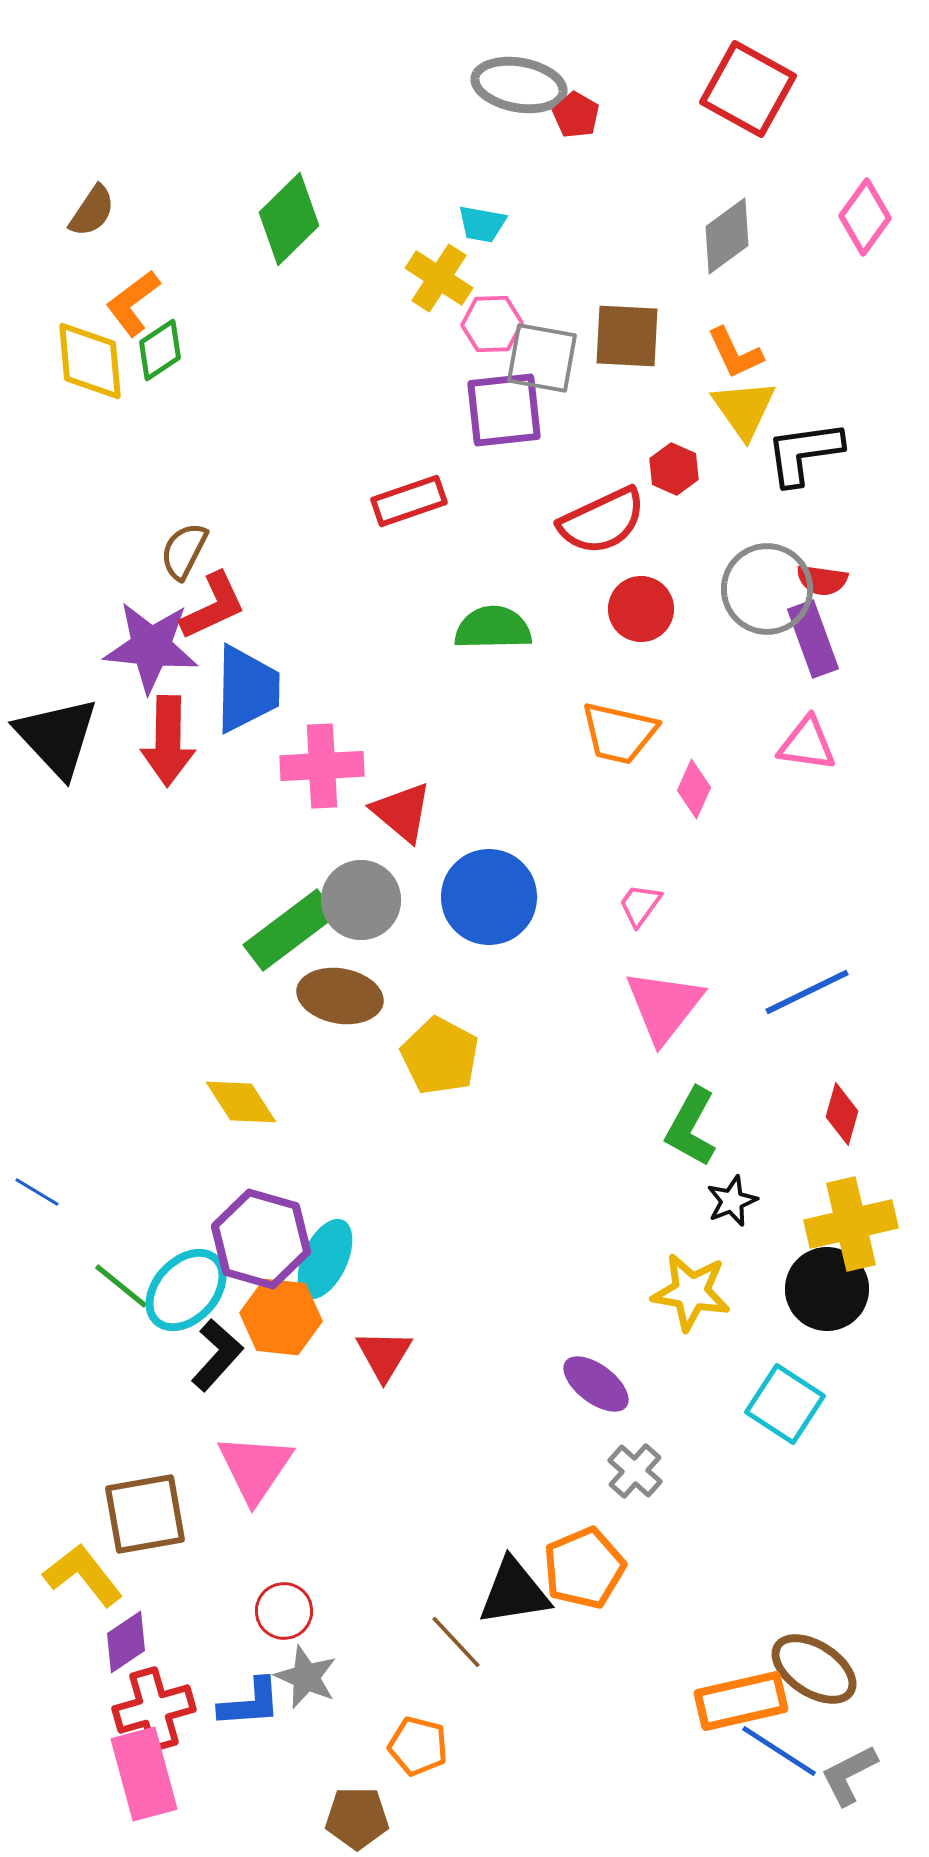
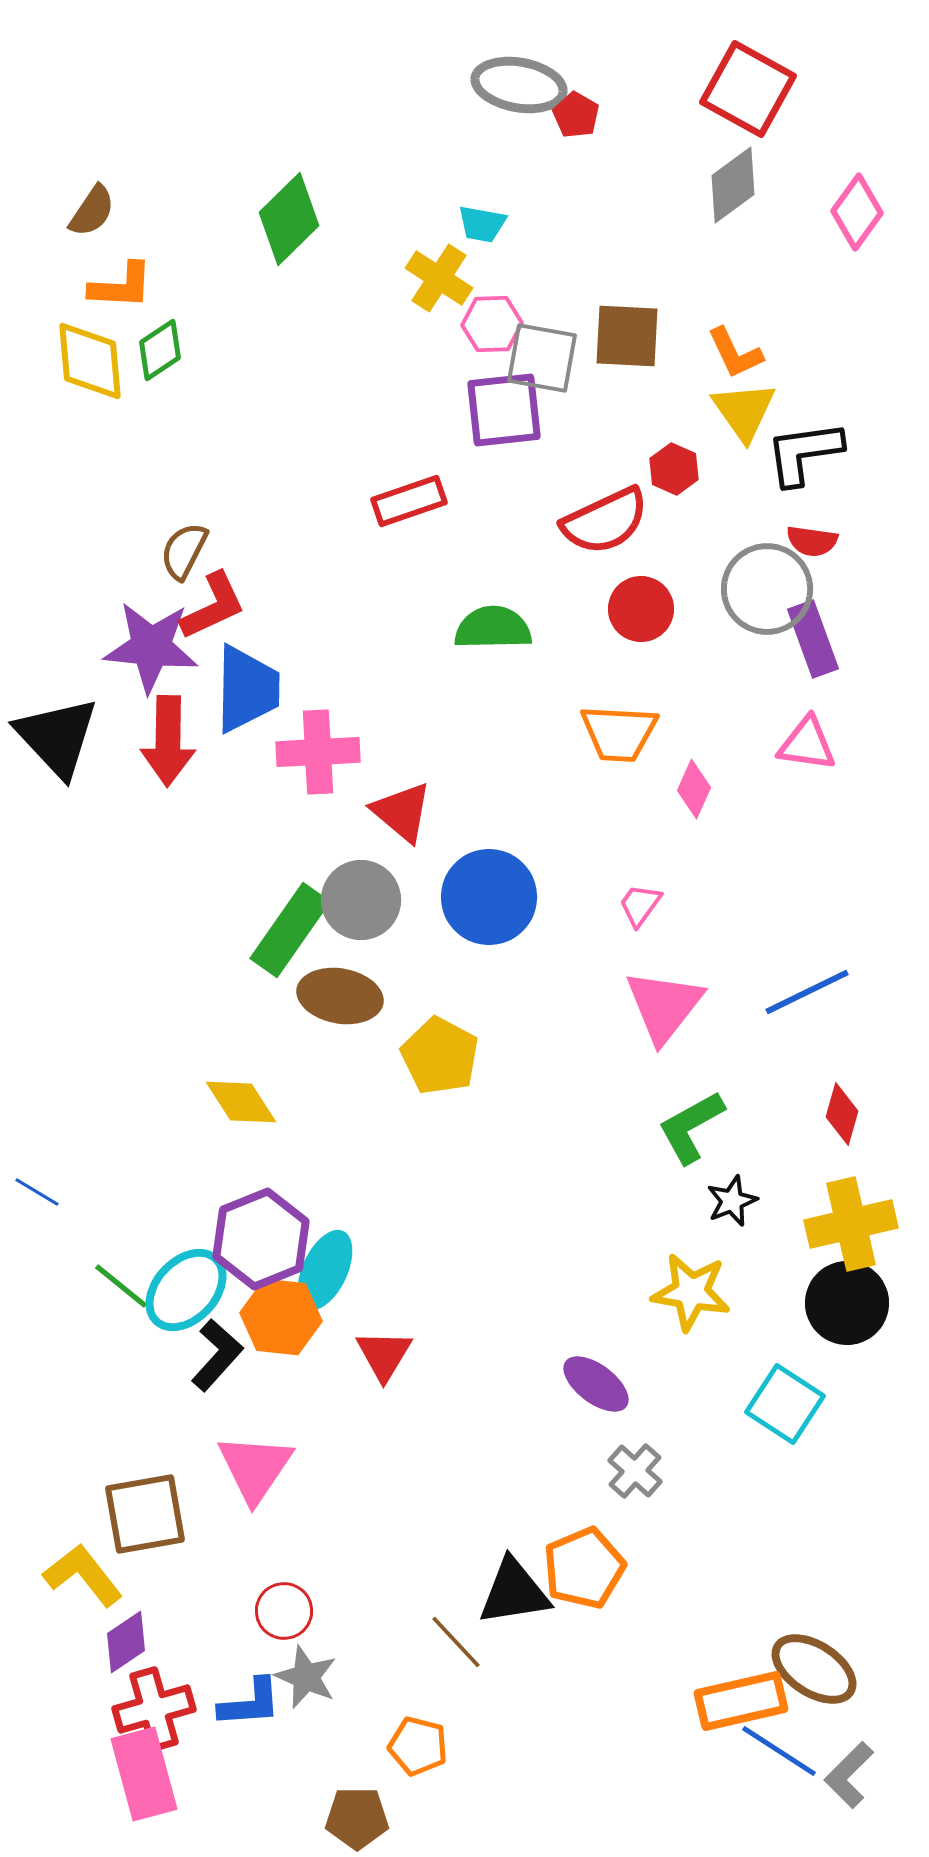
pink diamond at (865, 217): moved 8 px left, 5 px up
gray diamond at (727, 236): moved 6 px right, 51 px up
orange L-shape at (133, 303): moved 12 px left, 17 px up; rotated 140 degrees counterclockwise
yellow triangle at (744, 409): moved 2 px down
red semicircle at (602, 521): moved 3 px right
red semicircle at (822, 580): moved 10 px left, 39 px up
orange trapezoid at (619, 733): rotated 10 degrees counterclockwise
pink cross at (322, 766): moved 4 px left, 14 px up
green rectangle at (290, 930): rotated 18 degrees counterclockwise
green L-shape at (691, 1127): rotated 32 degrees clockwise
purple hexagon at (261, 1239): rotated 22 degrees clockwise
cyan ellipse at (325, 1259): moved 11 px down
black circle at (827, 1289): moved 20 px right, 14 px down
gray L-shape at (849, 1775): rotated 18 degrees counterclockwise
